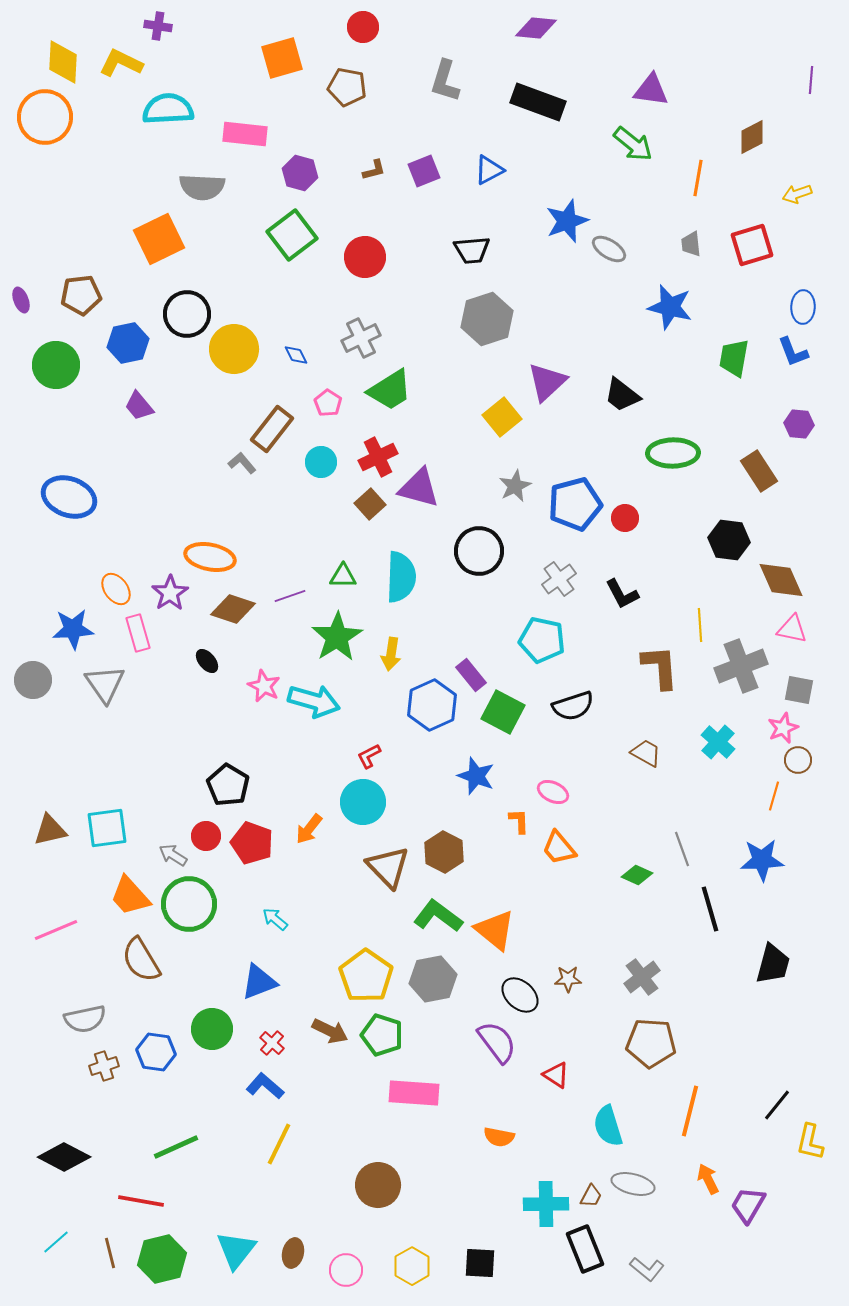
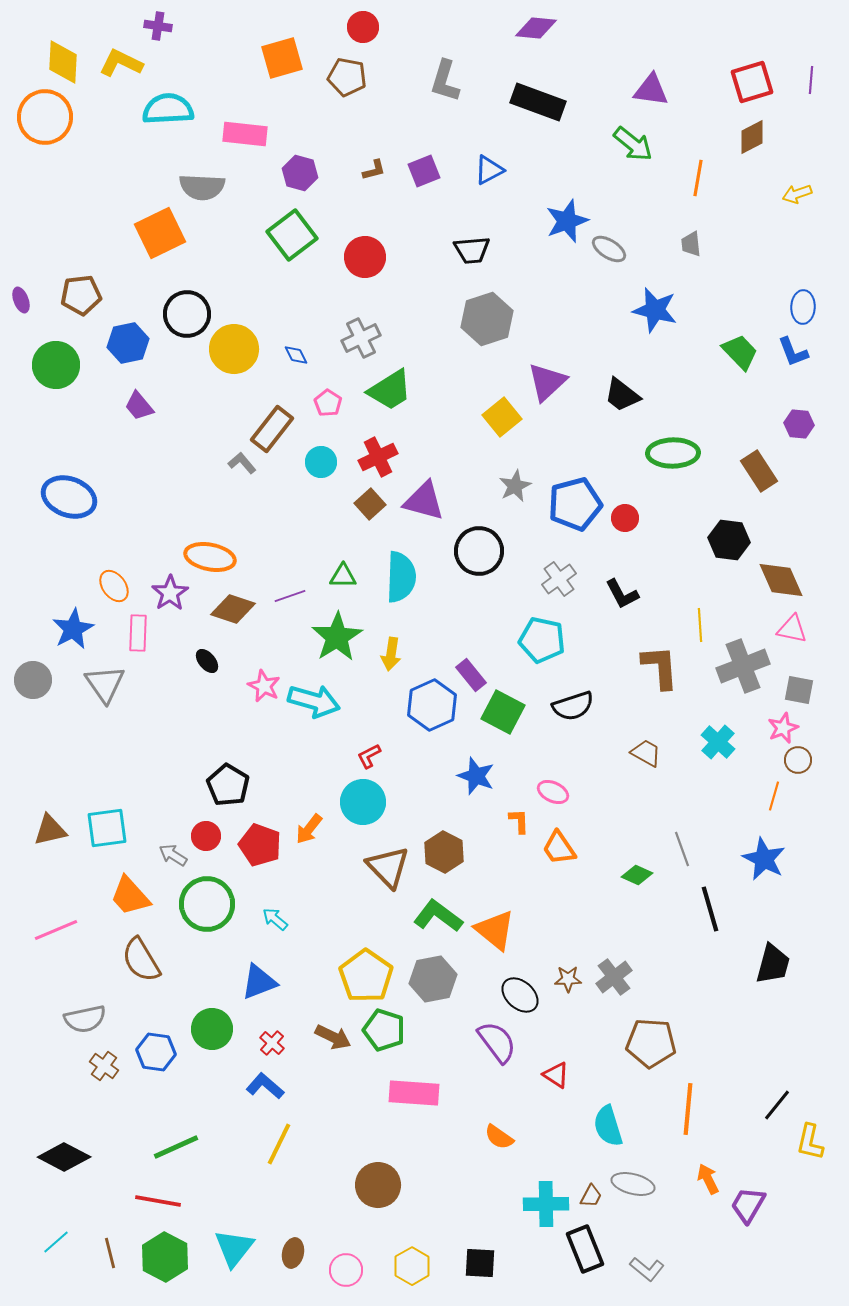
brown pentagon at (347, 87): moved 10 px up
orange square at (159, 239): moved 1 px right, 6 px up
red square at (752, 245): moved 163 px up
blue star at (670, 307): moved 15 px left, 3 px down
green trapezoid at (734, 358): moved 6 px right, 6 px up; rotated 126 degrees clockwise
purple triangle at (419, 488): moved 5 px right, 13 px down
orange ellipse at (116, 589): moved 2 px left, 3 px up
blue star at (73, 629): rotated 24 degrees counterclockwise
pink rectangle at (138, 633): rotated 18 degrees clockwise
gray cross at (741, 666): moved 2 px right
red pentagon at (252, 843): moved 8 px right, 2 px down
orange trapezoid at (559, 848): rotated 6 degrees clockwise
blue star at (762, 860): moved 2 px right, 1 px up; rotated 30 degrees clockwise
green circle at (189, 904): moved 18 px right
gray cross at (642, 977): moved 28 px left
brown arrow at (330, 1031): moved 3 px right, 6 px down
green pentagon at (382, 1035): moved 2 px right, 5 px up
brown cross at (104, 1066): rotated 36 degrees counterclockwise
orange line at (690, 1111): moved 2 px left, 2 px up; rotated 9 degrees counterclockwise
orange semicircle at (499, 1137): rotated 24 degrees clockwise
red line at (141, 1201): moved 17 px right
cyan triangle at (236, 1250): moved 2 px left, 2 px up
green hexagon at (162, 1259): moved 3 px right, 2 px up; rotated 18 degrees counterclockwise
